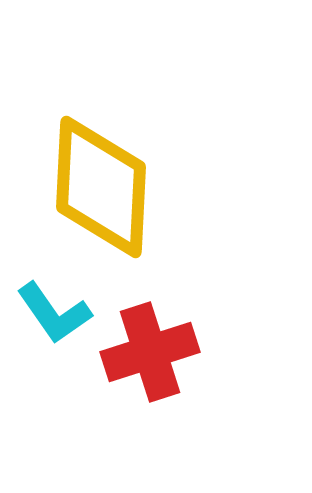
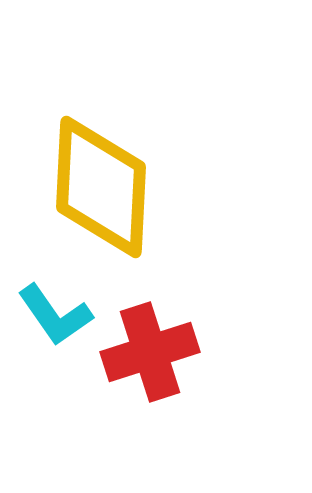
cyan L-shape: moved 1 px right, 2 px down
